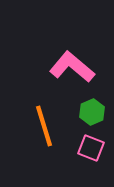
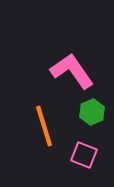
pink L-shape: moved 4 px down; rotated 15 degrees clockwise
pink square: moved 7 px left, 7 px down
